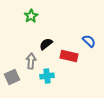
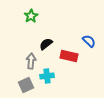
gray square: moved 14 px right, 8 px down
